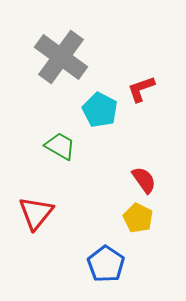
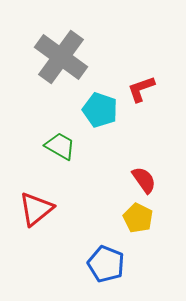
cyan pentagon: rotated 8 degrees counterclockwise
red triangle: moved 4 px up; rotated 12 degrees clockwise
blue pentagon: rotated 12 degrees counterclockwise
